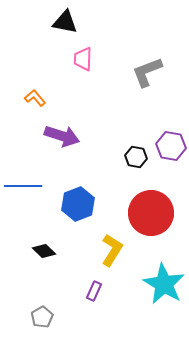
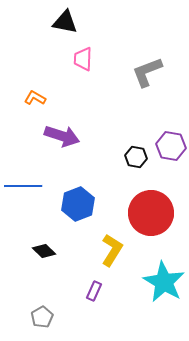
orange L-shape: rotated 20 degrees counterclockwise
cyan star: moved 2 px up
